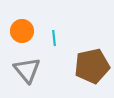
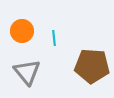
brown pentagon: rotated 16 degrees clockwise
gray triangle: moved 2 px down
